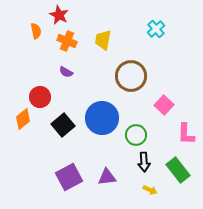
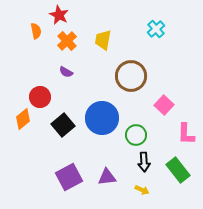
orange cross: rotated 24 degrees clockwise
yellow arrow: moved 8 px left
